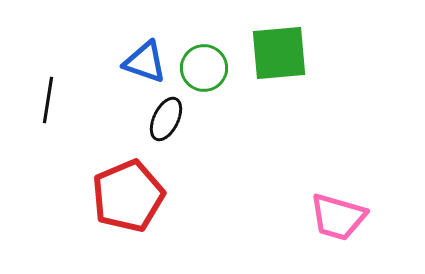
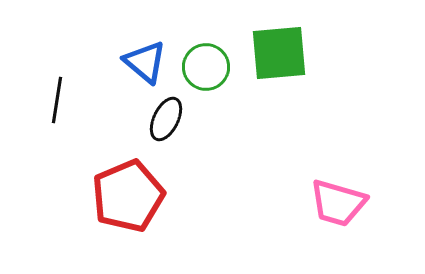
blue triangle: rotated 21 degrees clockwise
green circle: moved 2 px right, 1 px up
black line: moved 9 px right
pink trapezoid: moved 14 px up
